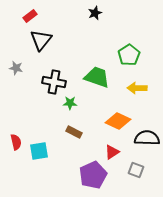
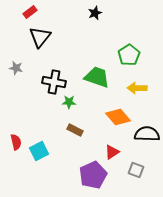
red rectangle: moved 4 px up
black triangle: moved 1 px left, 3 px up
green star: moved 1 px left, 1 px up
orange diamond: moved 4 px up; rotated 25 degrees clockwise
brown rectangle: moved 1 px right, 2 px up
black semicircle: moved 4 px up
cyan square: rotated 18 degrees counterclockwise
